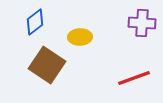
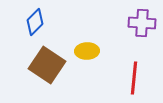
blue diamond: rotated 8 degrees counterclockwise
yellow ellipse: moved 7 px right, 14 px down
red line: rotated 64 degrees counterclockwise
